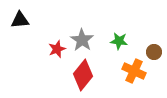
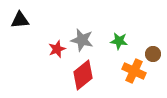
gray star: rotated 20 degrees counterclockwise
brown circle: moved 1 px left, 2 px down
red diamond: rotated 12 degrees clockwise
